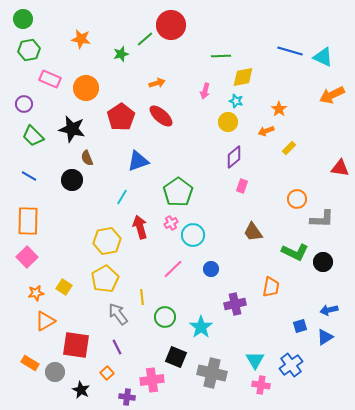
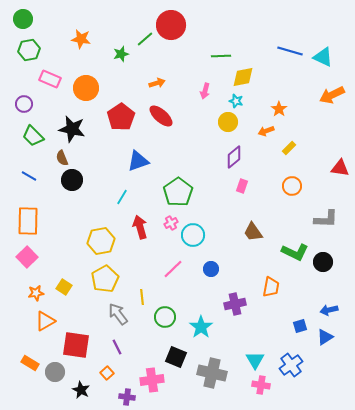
brown semicircle at (87, 158): moved 25 px left
orange circle at (297, 199): moved 5 px left, 13 px up
gray L-shape at (322, 219): moved 4 px right
yellow hexagon at (107, 241): moved 6 px left
